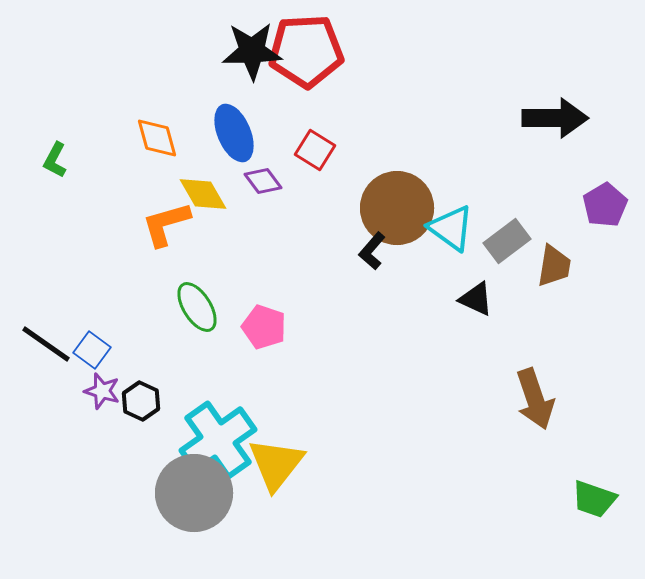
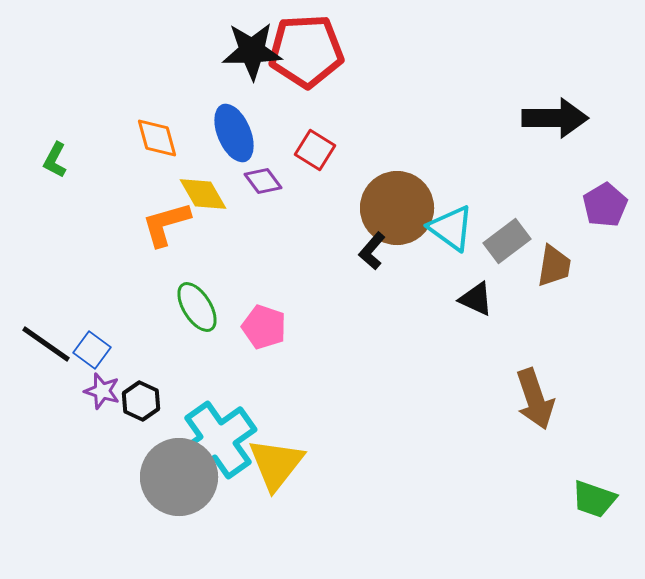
gray circle: moved 15 px left, 16 px up
